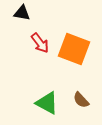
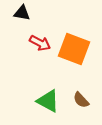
red arrow: rotated 25 degrees counterclockwise
green triangle: moved 1 px right, 2 px up
